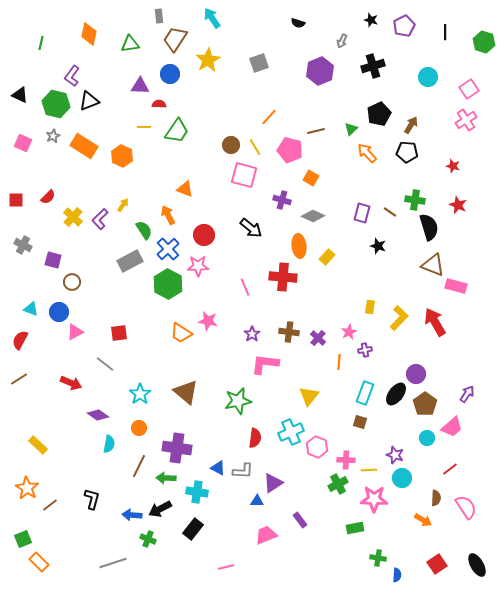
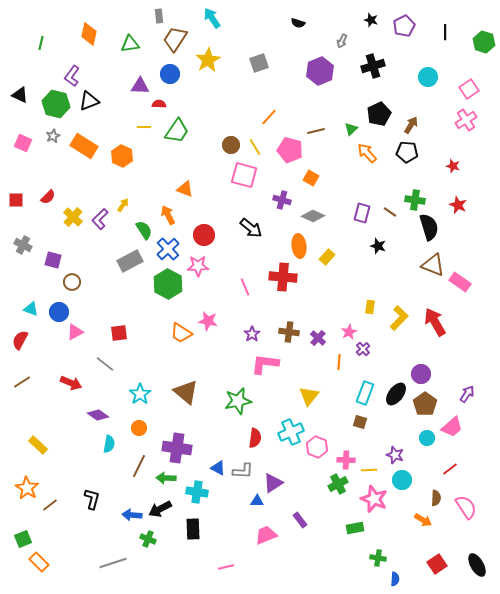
pink rectangle at (456, 286): moved 4 px right, 4 px up; rotated 20 degrees clockwise
purple cross at (365, 350): moved 2 px left, 1 px up; rotated 32 degrees counterclockwise
purple circle at (416, 374): moved 5 px right
brown line at (19, 379): moved 3 px right, 3 px down
cyan circle at (402, 478): moved 2 px down
pink star at (374, 499): rotated 20 degrees clockwise
black rectangle at (193, 529): rotated 40 degrees counterclockwise
blue semicircle at (397, 575): moved 2 px left, 4 px down
